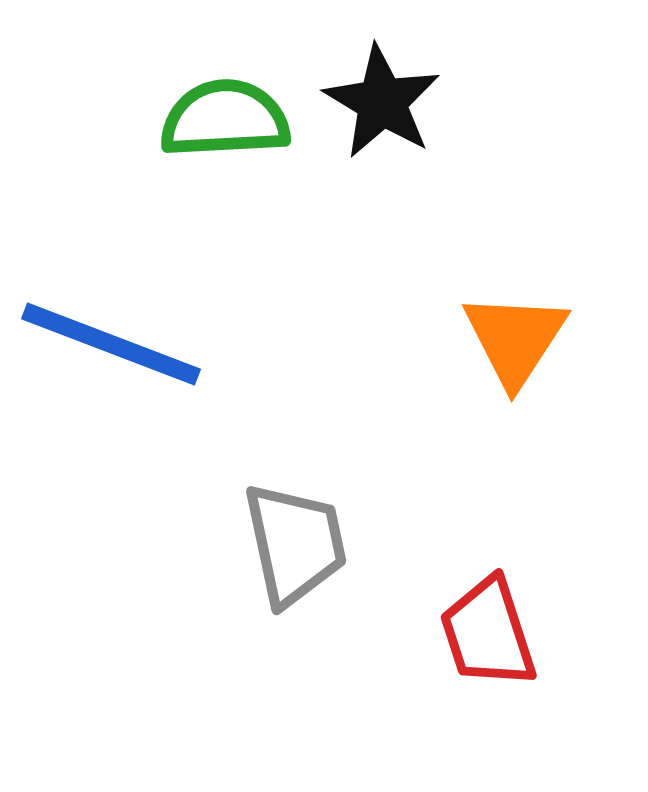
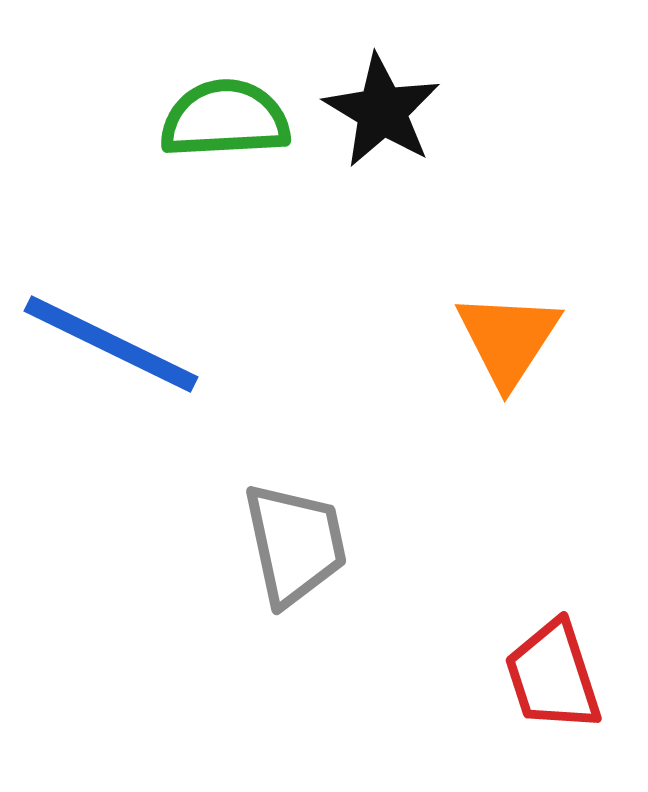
black star: moved 9 px down
orange triangle: moved 7 px left
blue line: rotated 5 degrees clockwise
red trapezoid: moved 65 px right, 43 px down
